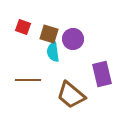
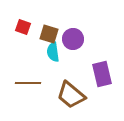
brown line: moved 3 px down
